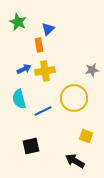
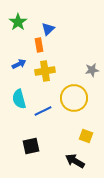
green star: rotated 12 degrees clockwise
blue arrow: moved 5 px left, 5 px up
